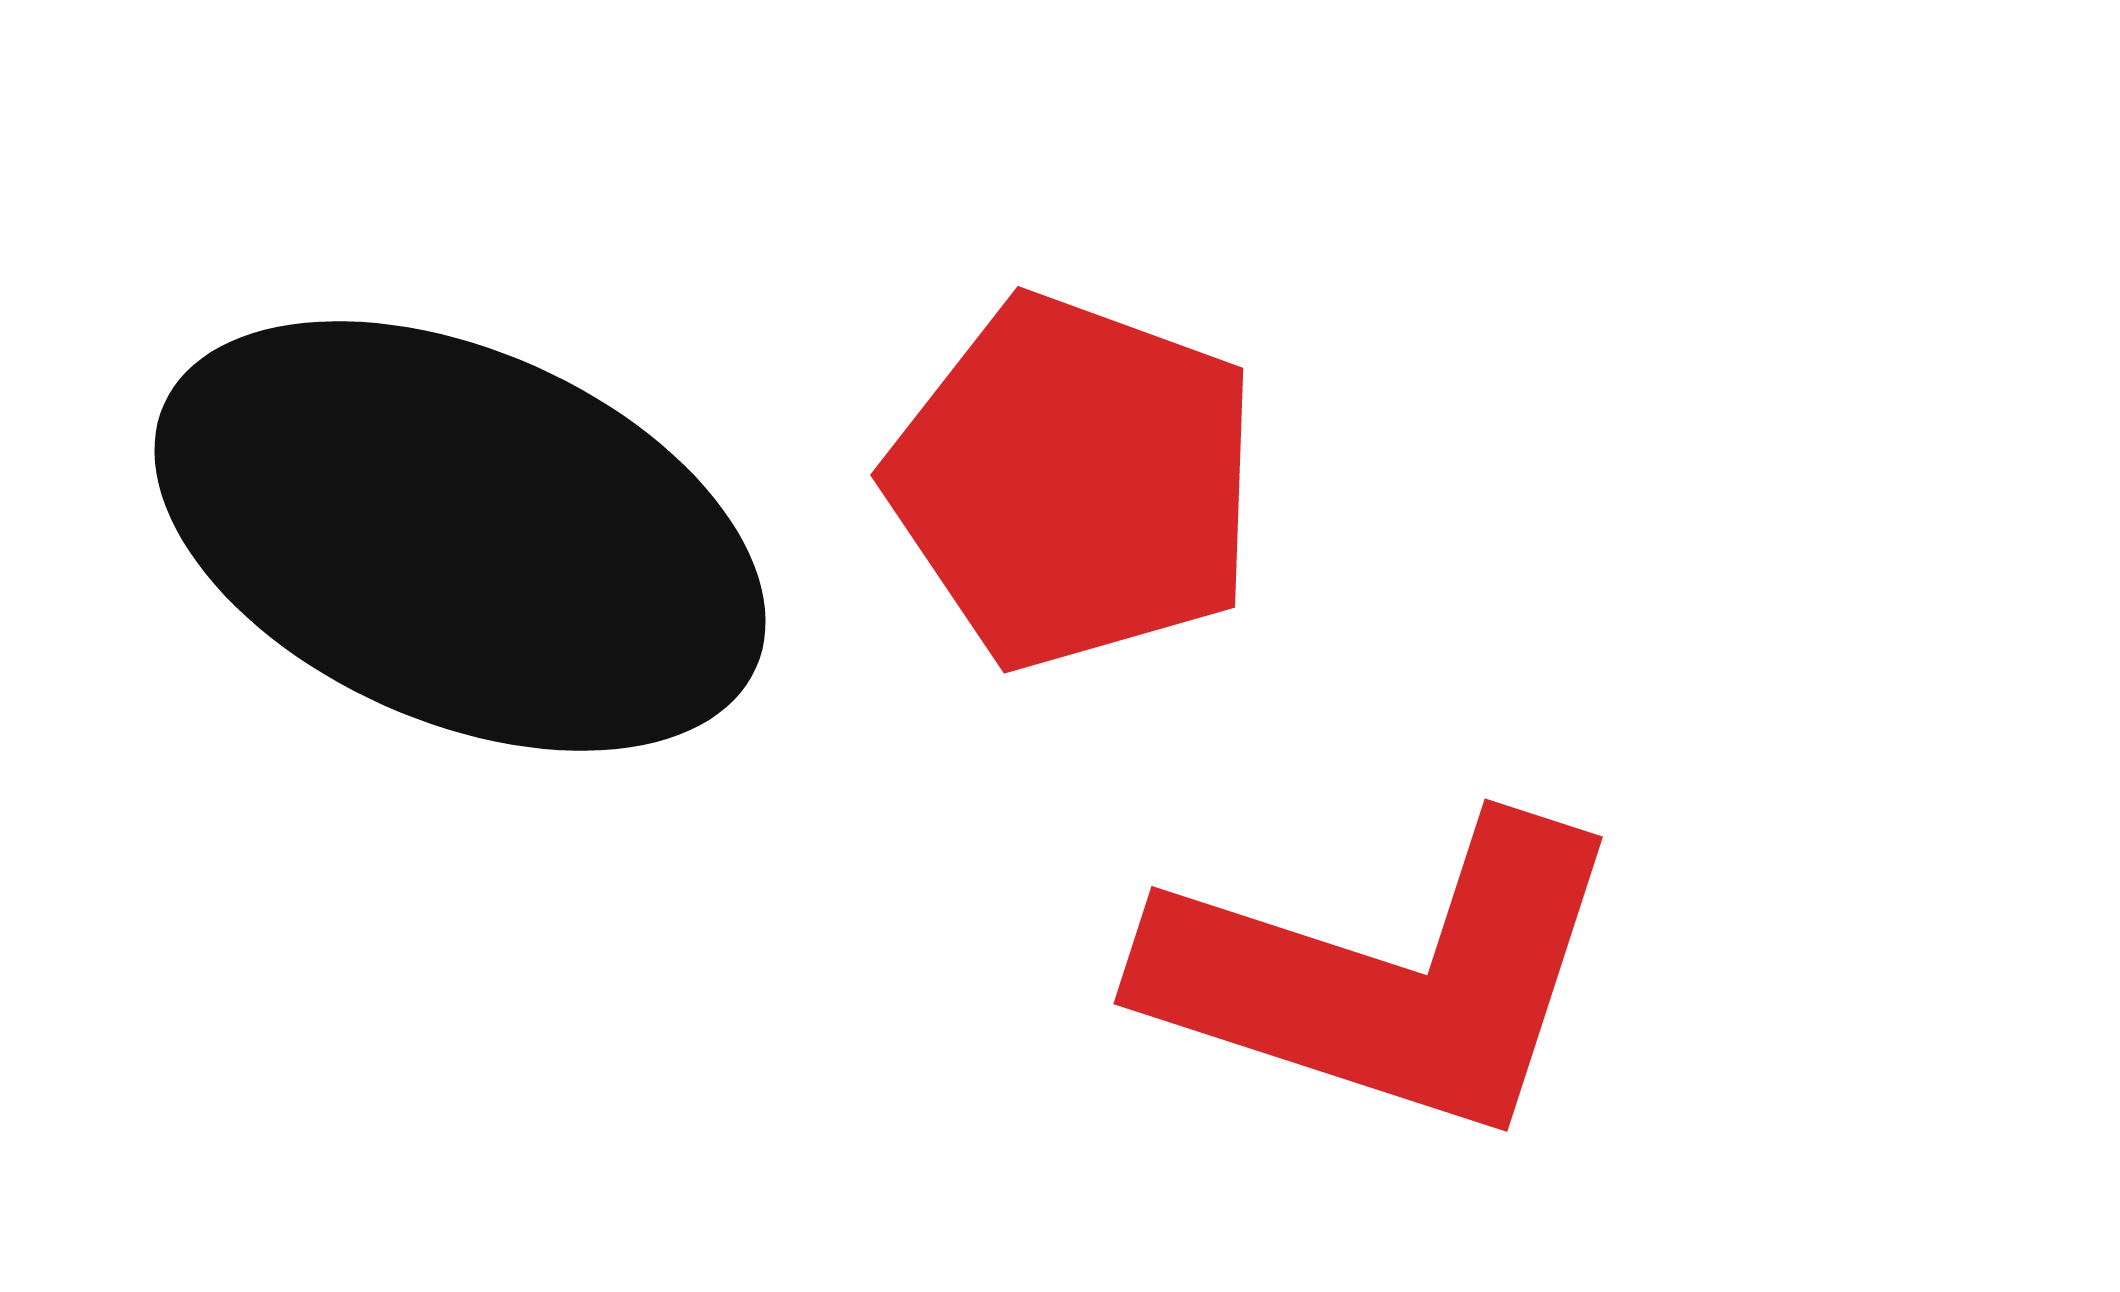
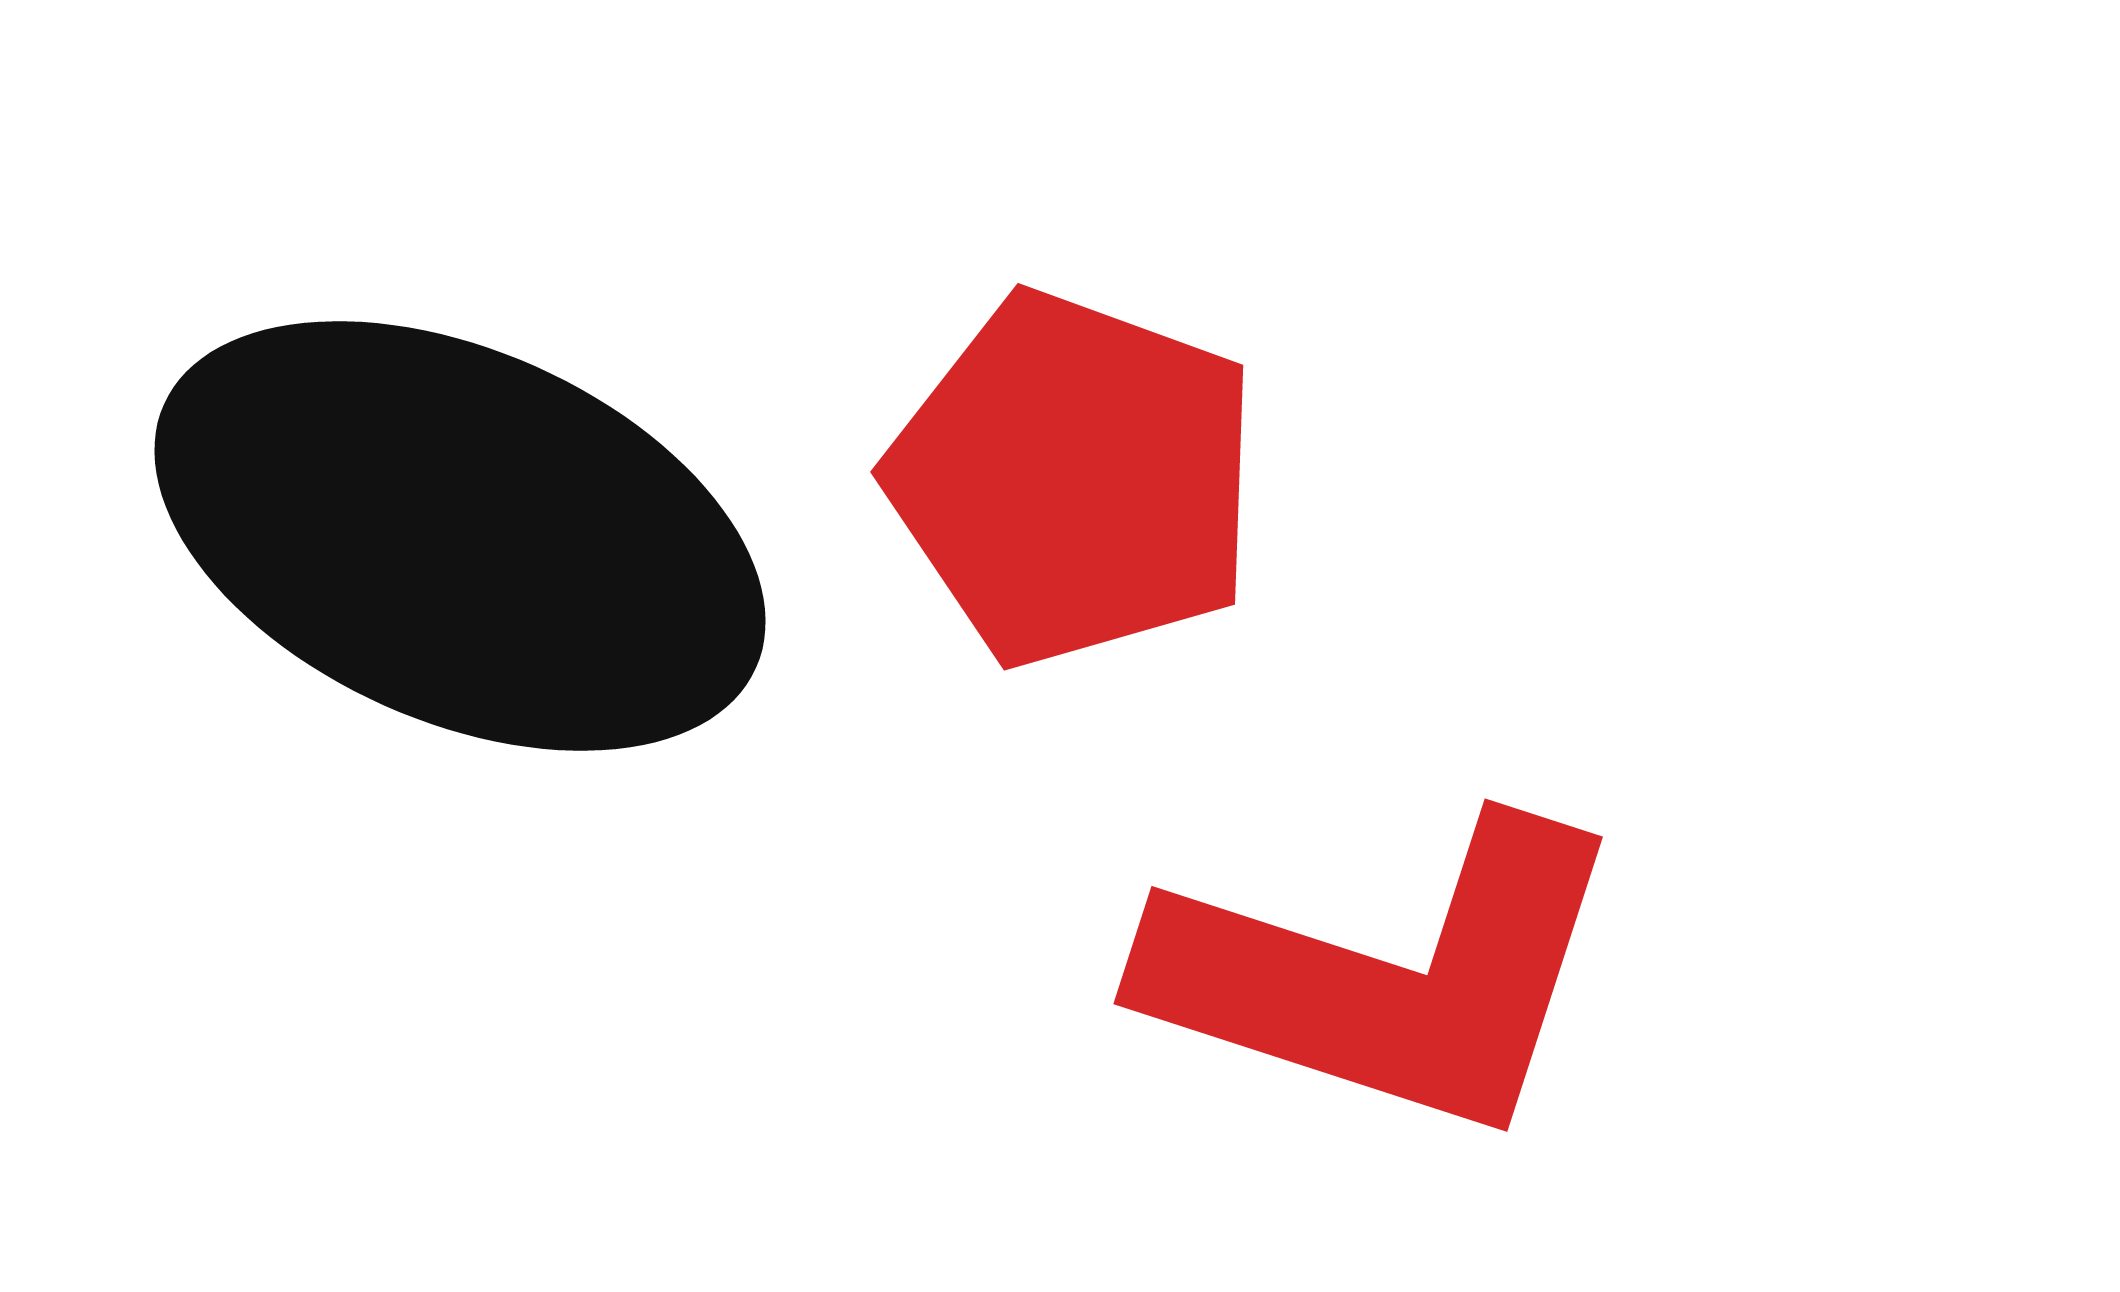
red pentagon: moved 3 px up
